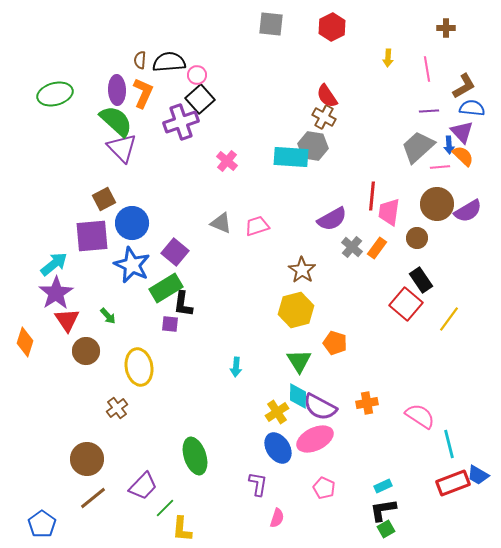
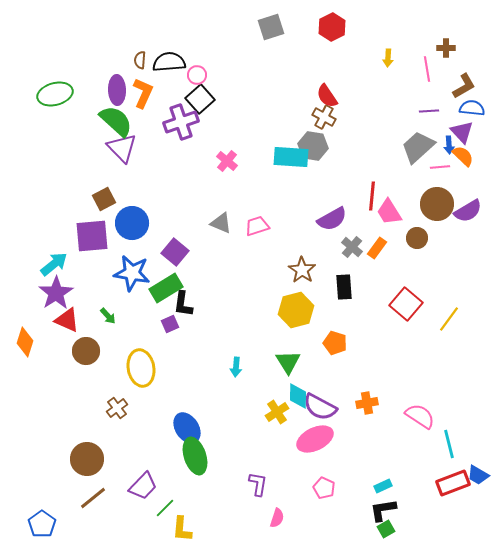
gray square at (271, 24): moved 3 px down; rotated 24 degrees counterclockwise
brown cross at (446, 28): moved 20 px down
pink trapezoid at (389, 212): rotated 40 degrees counterclockwise
blue star at (132, 265): moved 8 px down; rotated 15 degrees counterclockwise
black rectangle at (421, 280): moved 77 px left, 7 px down; rotated 30 degrees clockwise
red triangle at (67, 320): rotated 32 degrees counterclockwise
purple square at (170, 324): rotated 30 degrees counterclockwise
green triangle at (299, 361): moved 11 px left, 1 px down
yellow ellipse at (139, 367): moved 2 px right, 1 px down
blue ellipse at (278, 448): moved 91 px left, 20 px up
